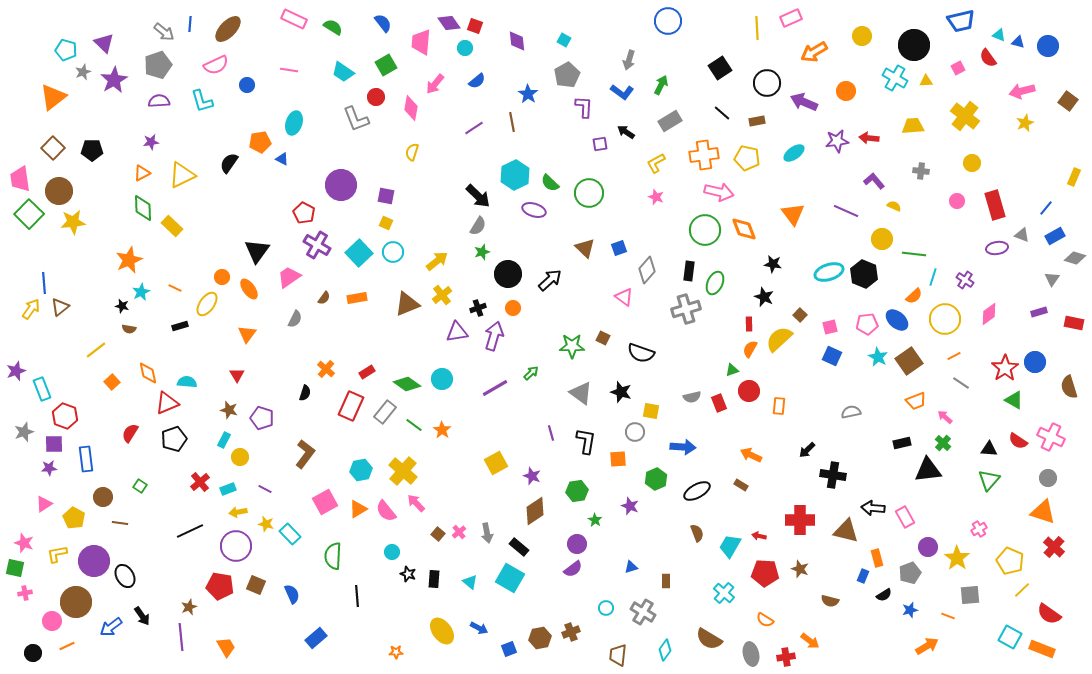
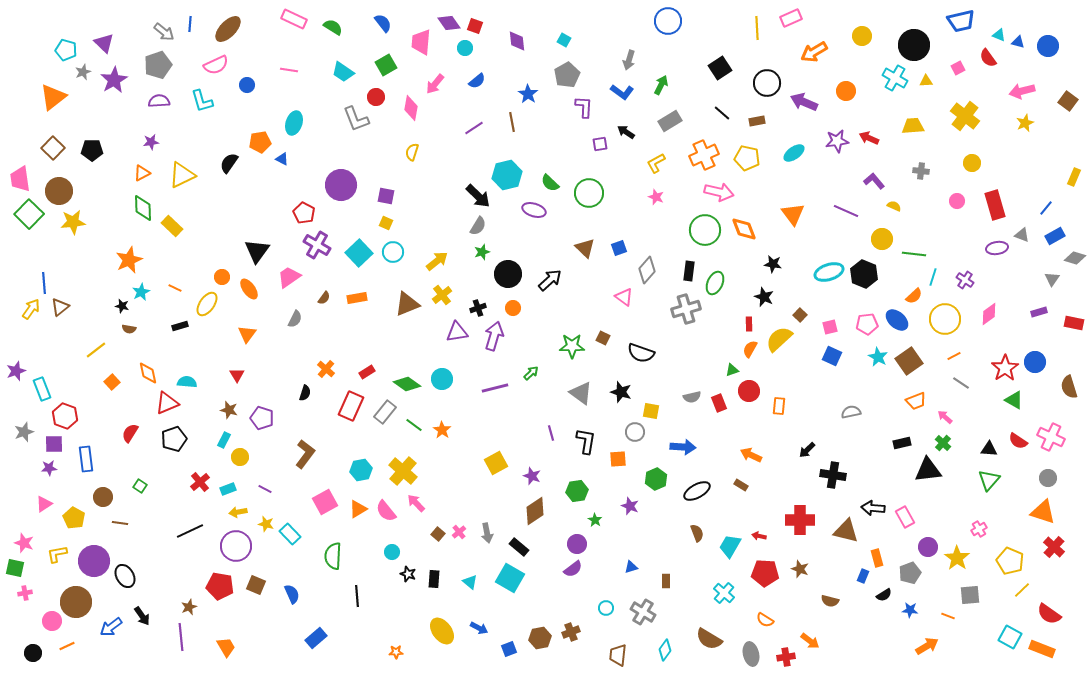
red arrow at (869, 138): rotated 18 degrees clockwise
orange cross at (704, 155): rotated 16 degrees counterclockwise
cyan hexagon at (515, 175): moved 8 px left; rotated 12 degrees clockwise
purple line at (495, 388): rotated 16 degrees clockwise
blue star at (910, 610): rotated 21 degrees clockwise
